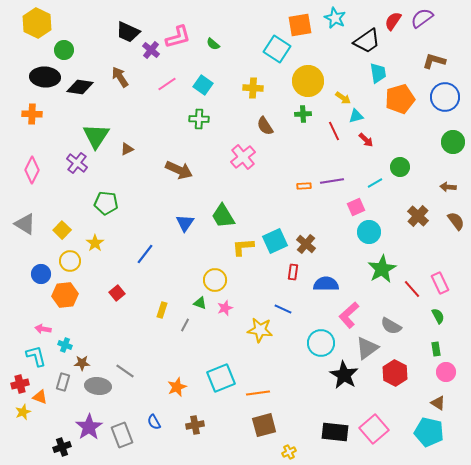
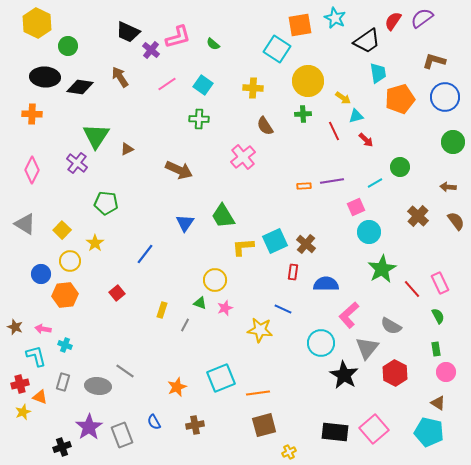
green circle at (64, 50): moved 4 px right, 4 px up
gray triangle at (367, 348): rotated 15 degrees counterclockwise
brown star at (82, 363): moved 67 px left, 36 px up; rotated 21 degrees clockwise
